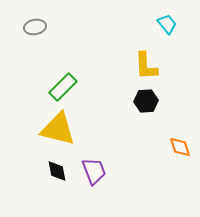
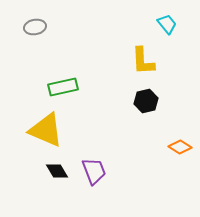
yellow L-shape: moved 3 px left, 5 px up
green rectangle: rotated 32 degrees clockwise
black hexagon: rotated 10 degrees counterclockwise
yellow triangle: moved 12 px left, 1 px down; rotated 9 degrees clockwise
orange diamond: rotated 40 degrees counterclockwise
black diamond: rotated 20 degrees counterclockwise
